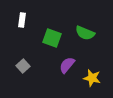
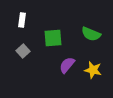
green semicircle: moved 6 px right, 1 px down
green square: moved 1 px right; rotated 24 degrees counterclockwise
gray square: moved 15 px up
yellow star: moved 1 px right, 8 px up
